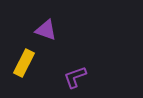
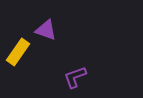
yellow rectangle: moved 6 px left, 11 px up; rotated 8 degrees clockwise
